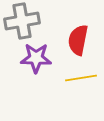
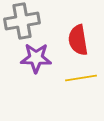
red semicircle: rotated 20 degrees counterclockwise
